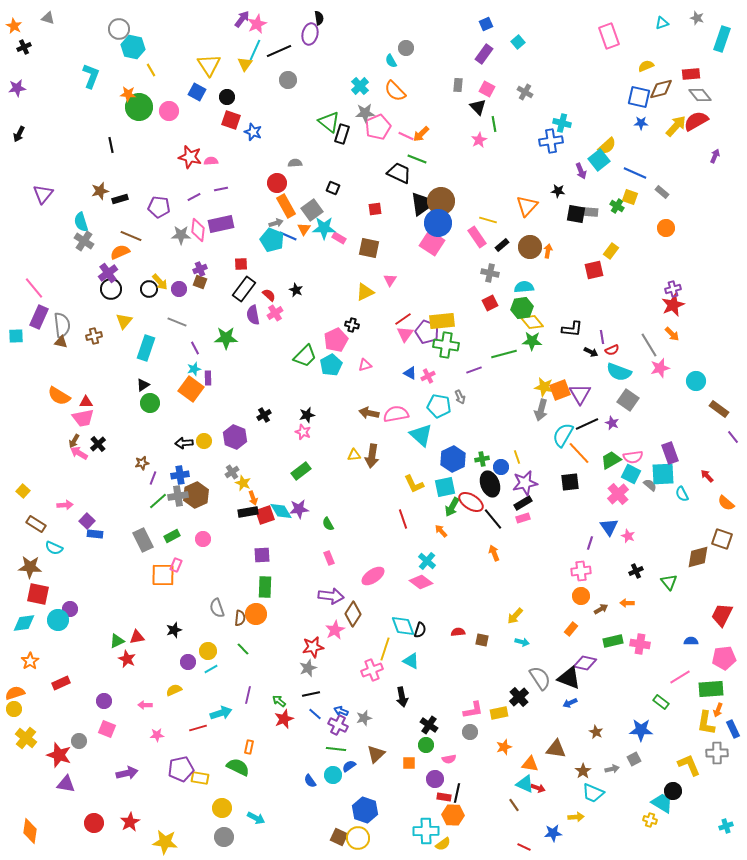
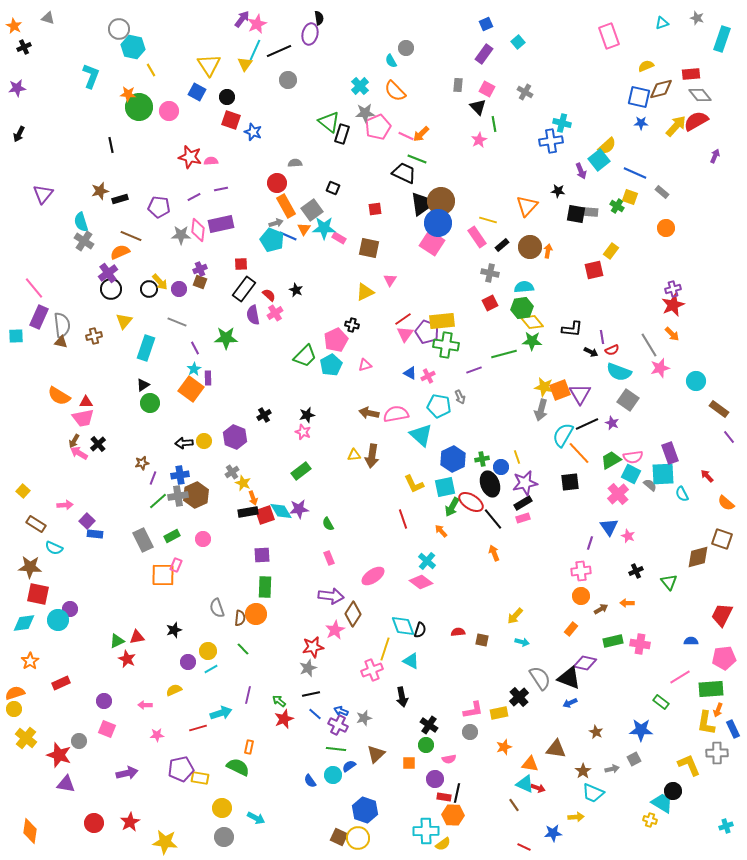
black trapezoid at (399, 173): moved 5 px right
cyan star at (194, 369): rotated 16 degrees counterclockwise
purple line at (733, 437): moved 4 px left
